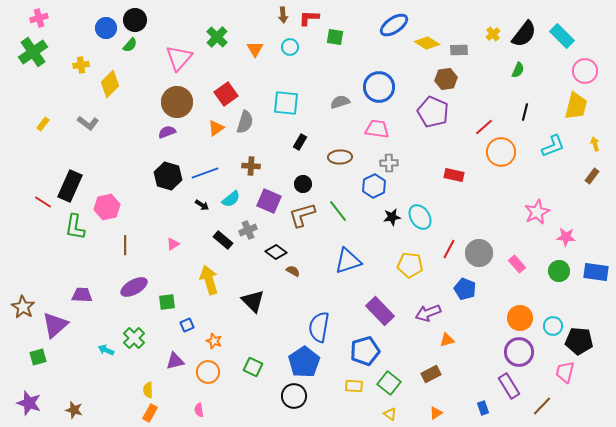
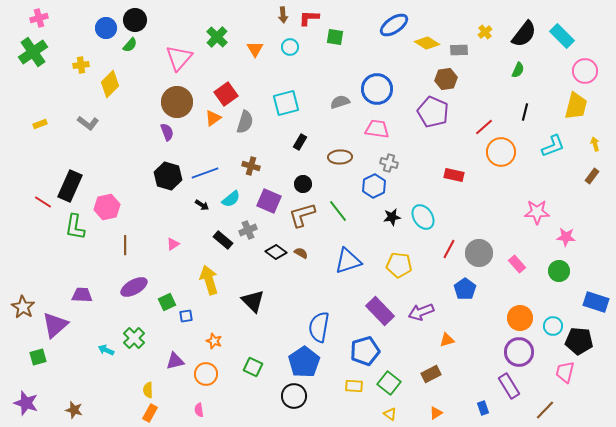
yellow cross at (493, 34): moved 8 px left, 2 px up
blue circle at (379, 87): moved 2 px left, 2 px down
cyan square at (286, 103): rotated 20 degrees counterclockwise
yellow rectangle at (43, 124): moved 3 px left; rotated 32 degrees clockwise
orange triangle at (216, 128): moved 3 px left, 10 px up
purple semicircle at (167, 132): rotated 90 degrees clockwise
gray cross at (389, 163): rotated 18 degrees clockwise
brown cross at (251, 166): rotated 12 degrees clockwise
pink star at (537, 212): rotated 25 degrees clockwise
cyan ellipse at (420, 217): moved 3 px right
yellow pentagon at (410, 265): moved 11 px left
brown semicircle at (293, 271): moved 8 px right, 18 px up
blue rectangle at (596, 272): moved 30 px down; rotated 10 degrees clockwise
blue pentagon at (465, 289): rotated 15 degrees clockwise
green square at (167, 302): rotated 18 degrees counterclockwise
purple arrow at (428, 313): moved 7 px left, 1 px up
blue square at (187, 325): moved 1 px left, 9 px up; rotated 16 degrees clockwise
orange circle at (208, 372): moved 2 px left, 2 px down
purple star at (29, 403): moved 3 px left
brown line at (542, 406): moved 3 px right, 4 px down
